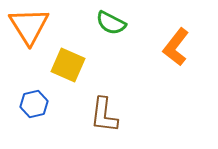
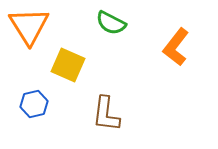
brown L-shape: moved 2 px right, 1 px up
